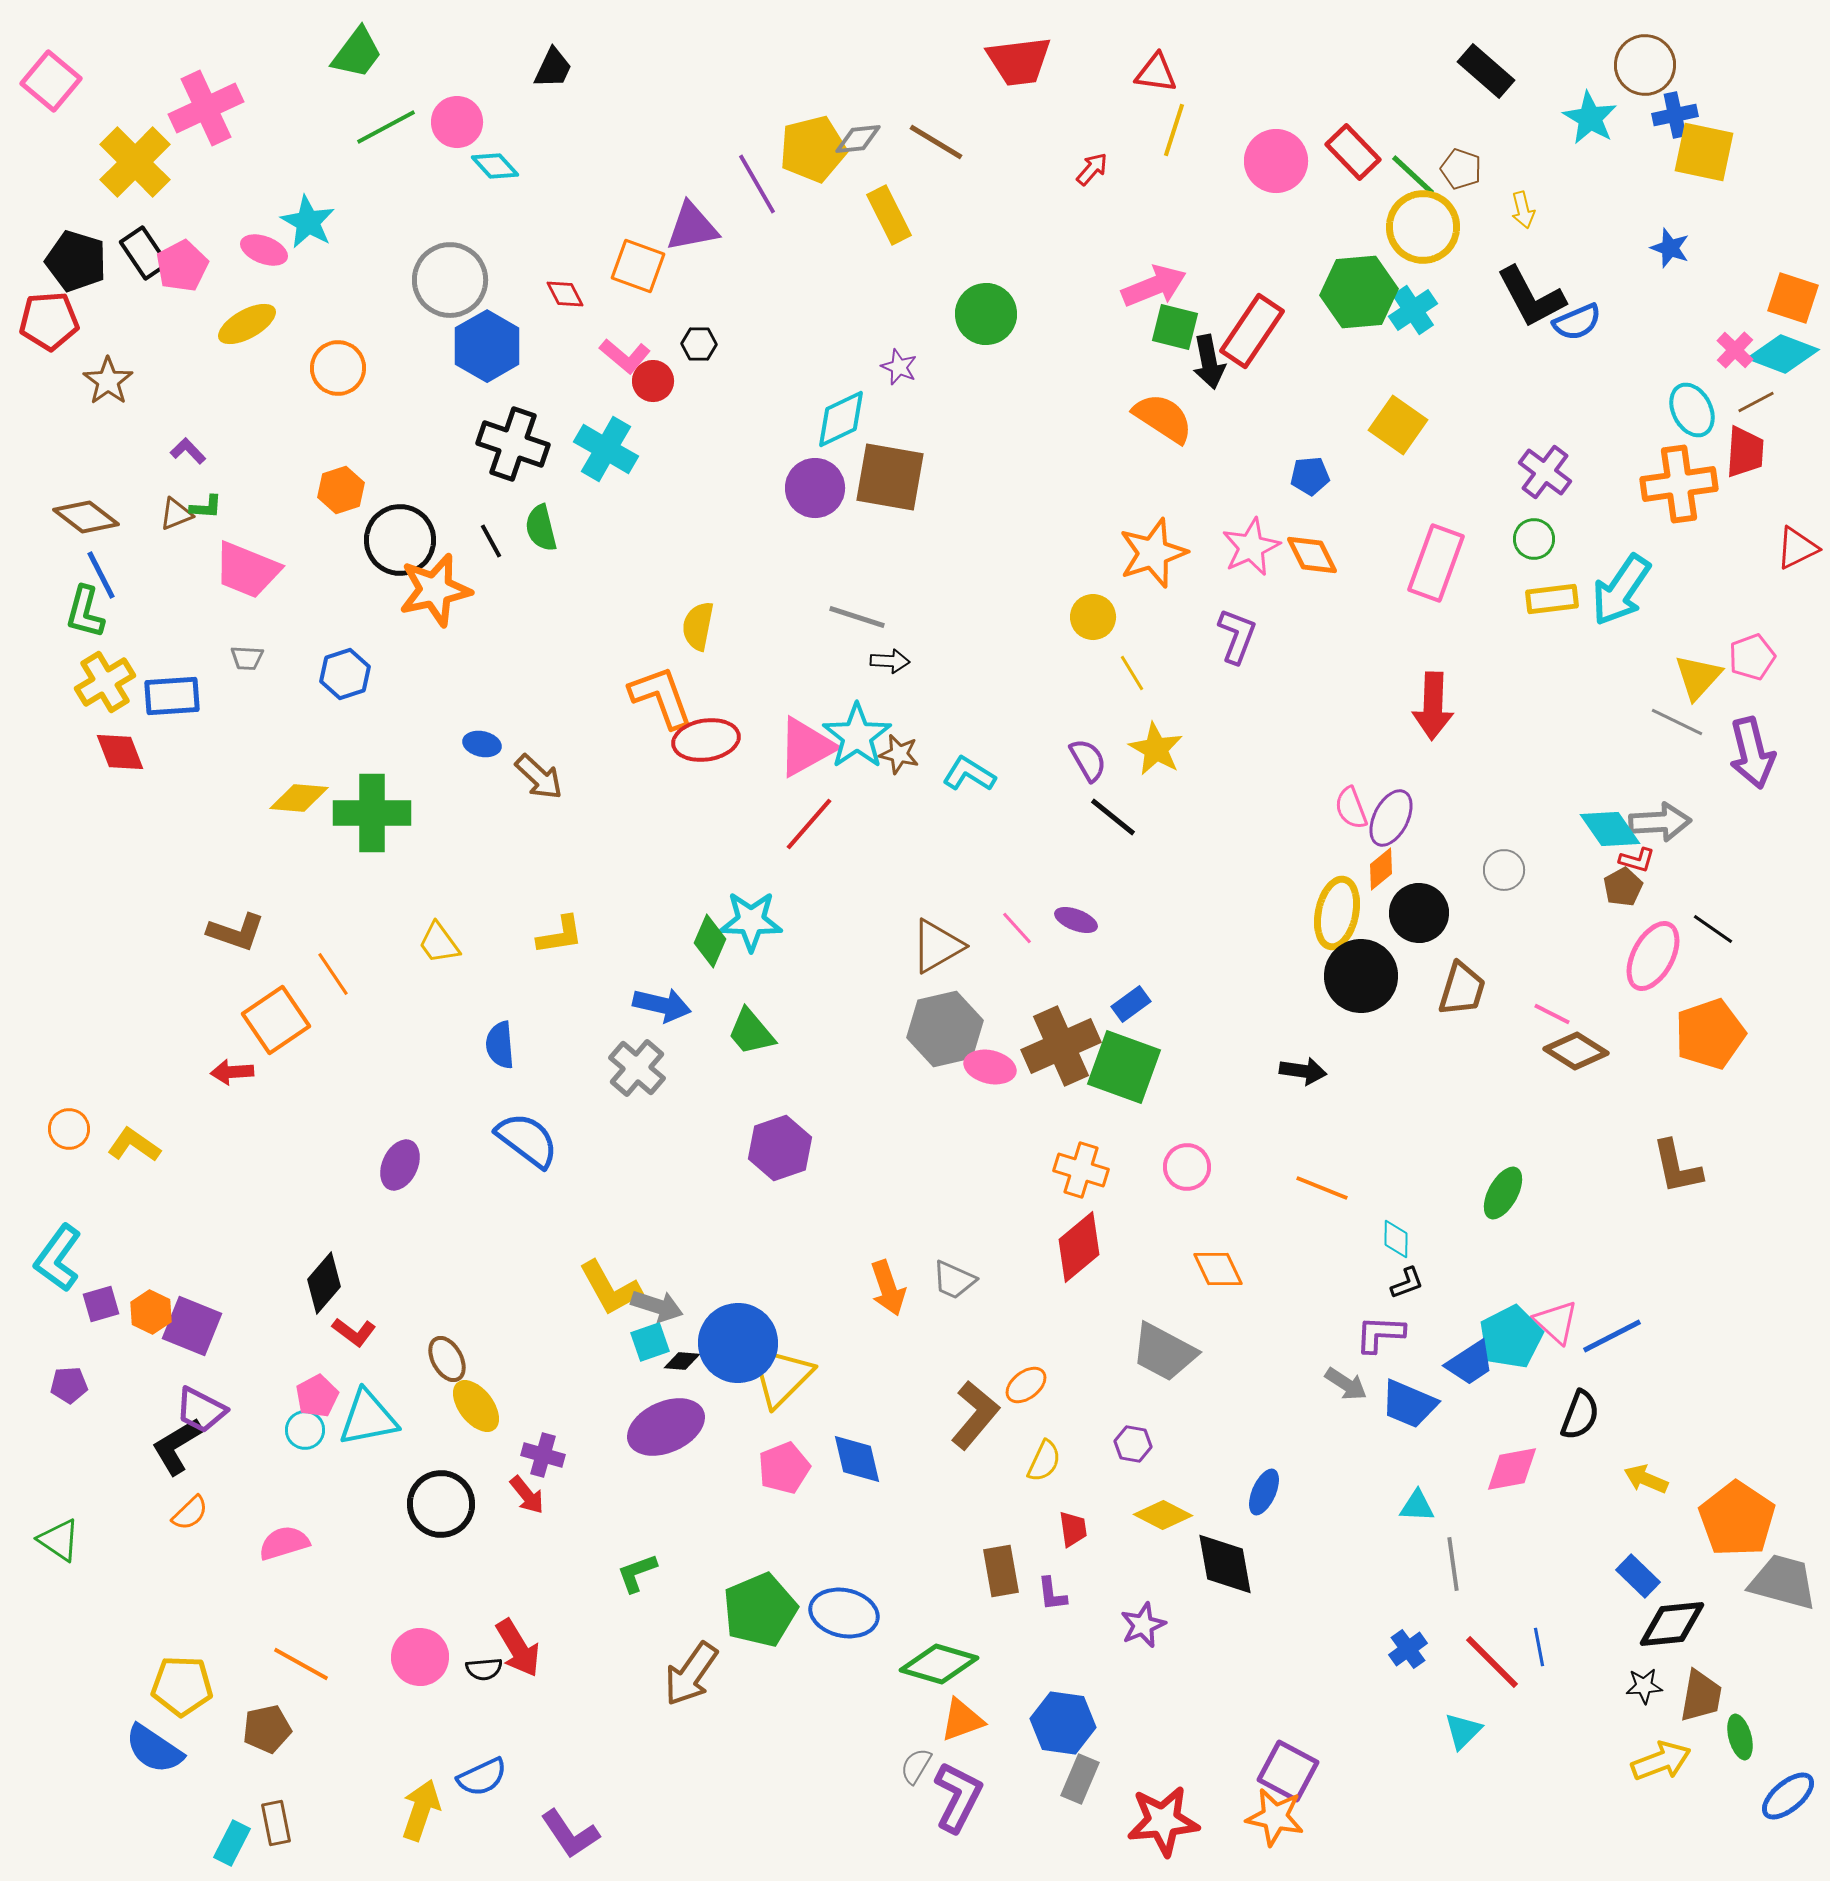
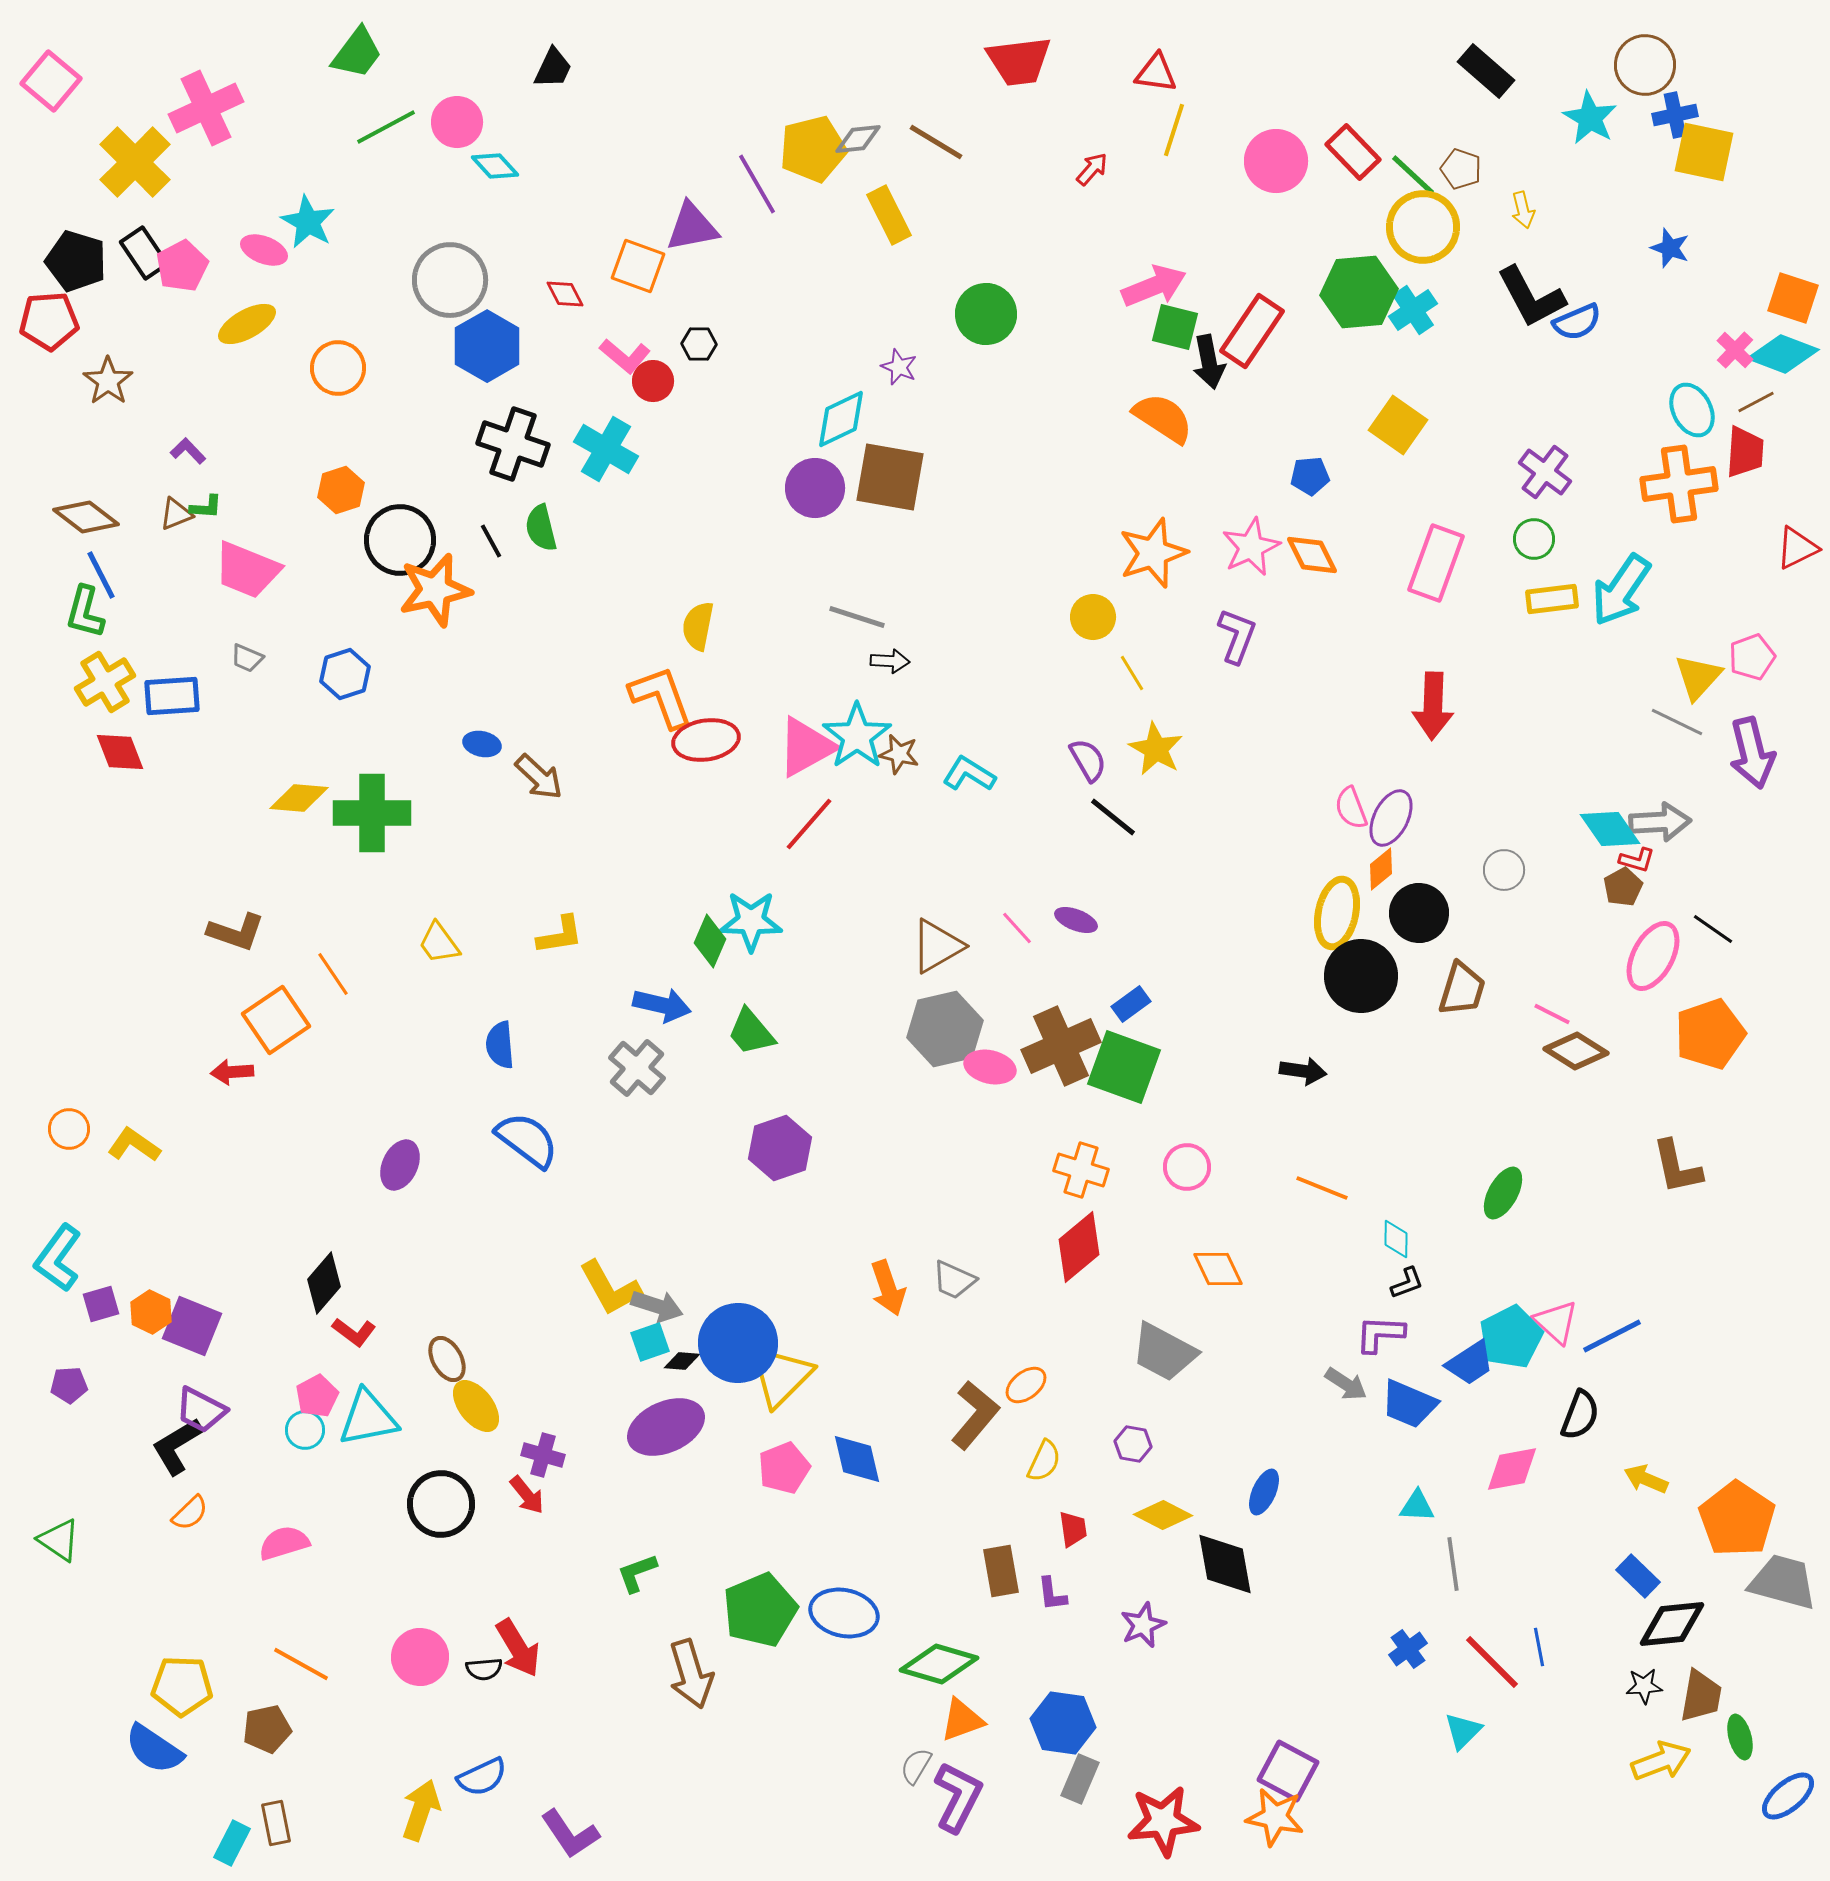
gray trapezoid at (247, 658): rotated 20 degrees clockwise
brown arrow at (691, 1674): rotated 52 degrees counterclockwise
